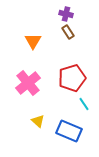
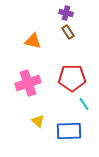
purple cross: moved 1 px up
orange triangle: rotated 48 degrees counterclockwise
red pentagon: rotated 16 degrees clockwise
pink cross: rotated 20 degrees clockwise
blue rectangle: rotated 25 degrees counterclockwise
